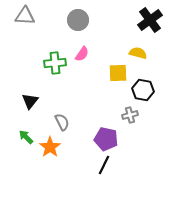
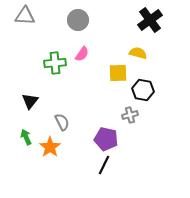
green arrow: rotated 21 degrees clockwise
